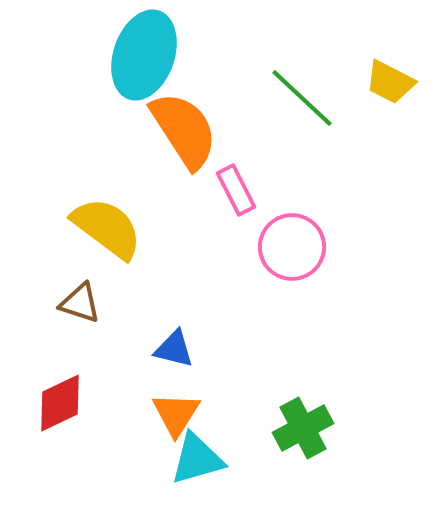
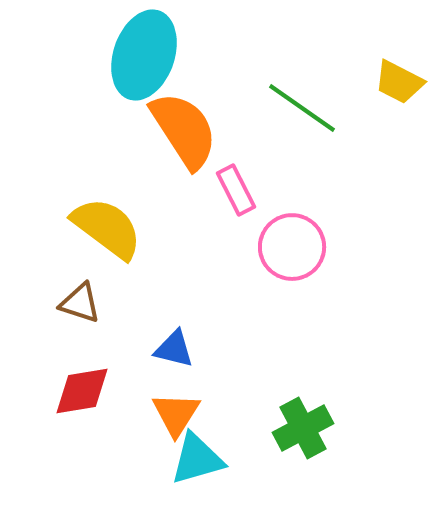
yellow trapezoid: moved 9 px right
green line: moved 10 px down; rotated 8 degrees counterclockwise
red diamond: moved 22 px right, 12 px up; rotated 16 degrees clockwise
